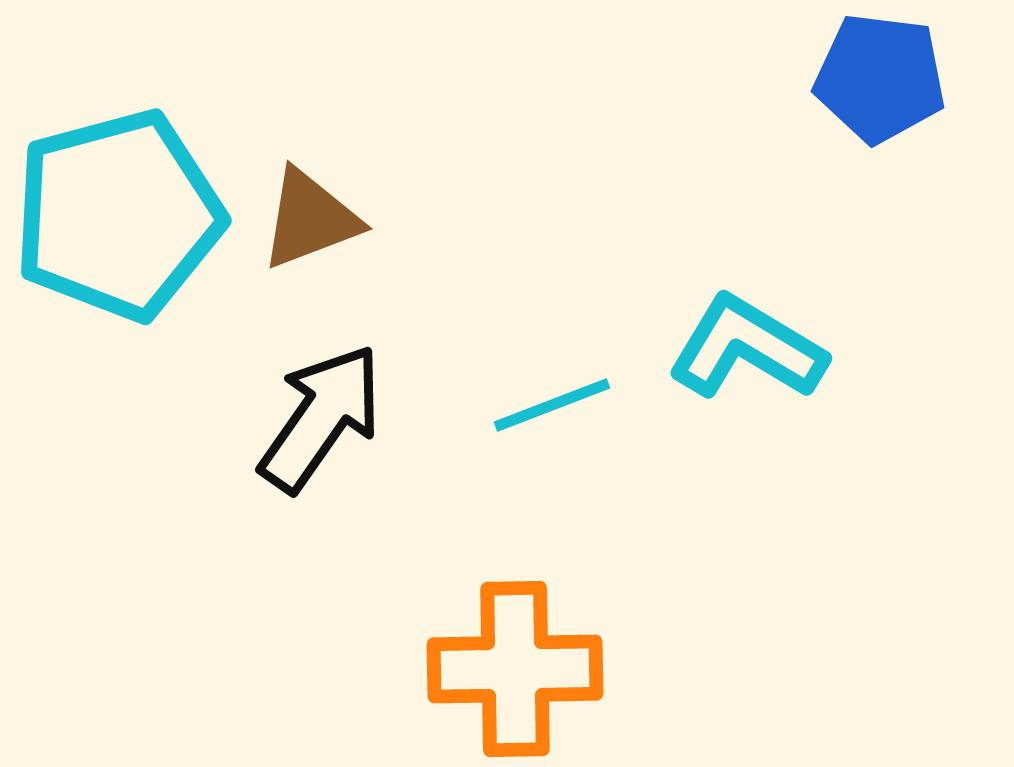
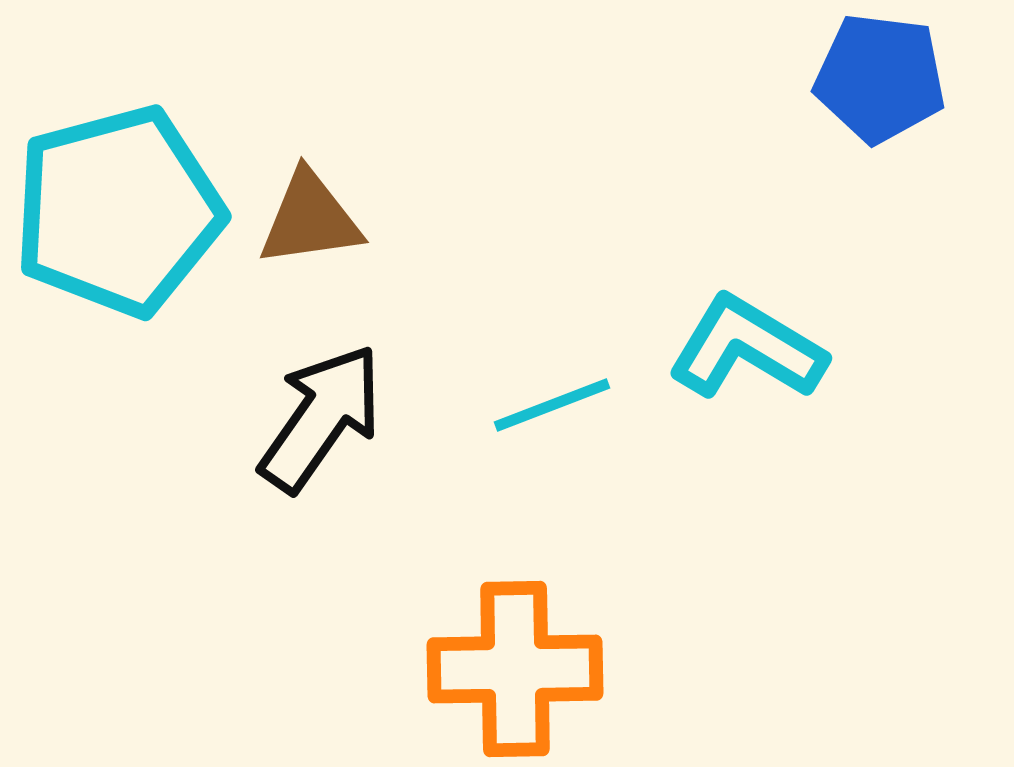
cyan pentagon: moved 4 px up
brown triangle: rotated 13 degrees clockwise
